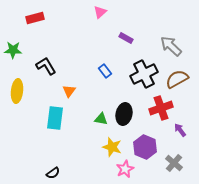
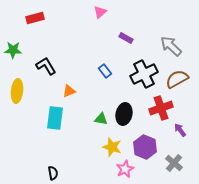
orange triangle: rotated 32 degrees clockwise
black semicircle: rotated 64 degrees counterclockwise
